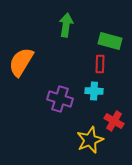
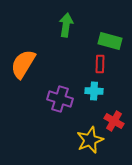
orange semicircle: moved 2 px right, 2 px down
